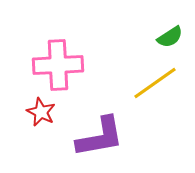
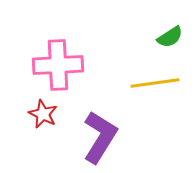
yellow line: rotated 27 degrees clockwise
red star: moved 2 px right, 2 px down
purple L-shape: rotated 48 degrees counterclockwise
